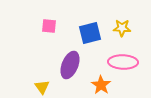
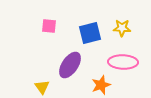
purple ellipse: rotated 12 degrees clockwise
orange star: rotated 18 degrees clockwise
